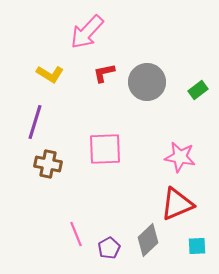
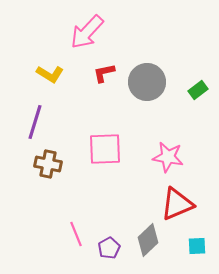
pink star: moved 12 px left
